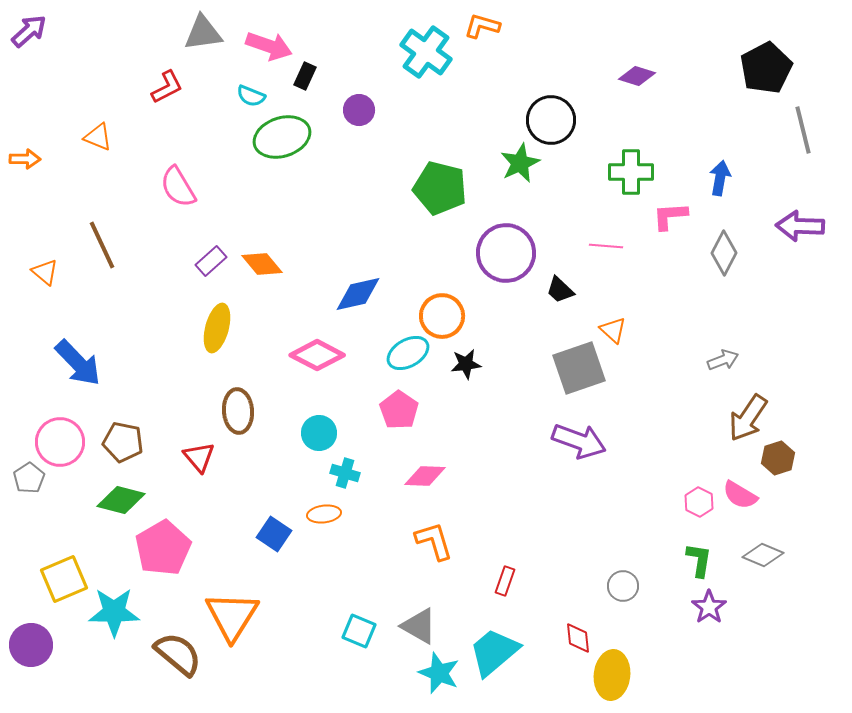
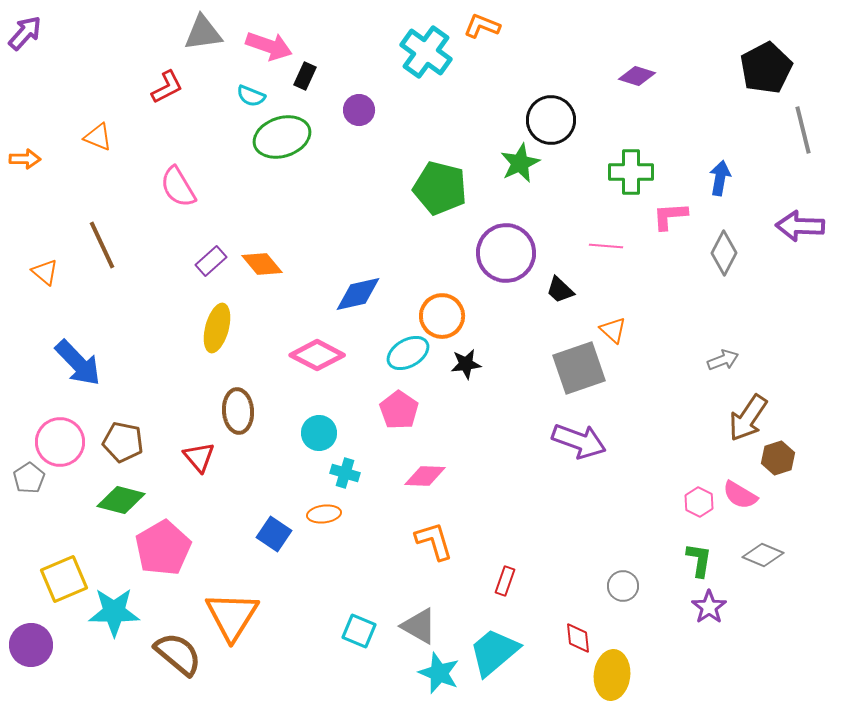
orange L-shape at (482, 26): rotated 6 degrees clockwise
purple arrow at (29, 31): moved 4 px left, 2 px down; rotated 6 degrees counterclockwise
